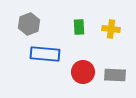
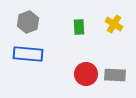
gray hexagon: moved 1 px left, 2 px up
yellow cross: moved 3 px right, 5 px up; rotated 24 degrees clockwise
blue rectangle: moved 17 px left
red circle: moved 3 px right, 2 px down
